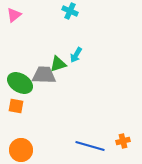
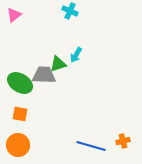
orange square: moved 4 px right, 8 px down
blue line: moved 1 px right
orange circle: moved 3 px left, 5 px up
